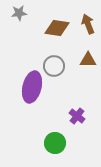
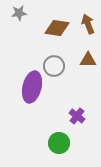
green circle: moved 4 px right
